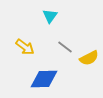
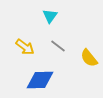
gray line: moved 7 px left, 1 px up
yellow semicircle: rotated 78 degrees clockwise
blue diamond: moved 4 px left, 1 px down
